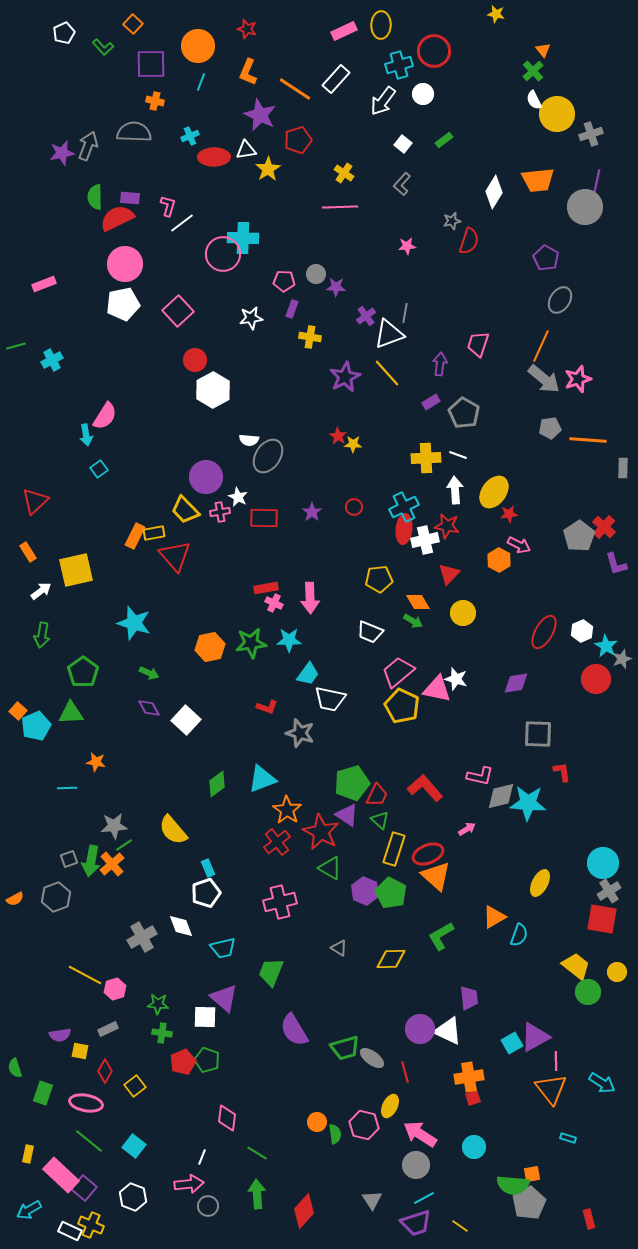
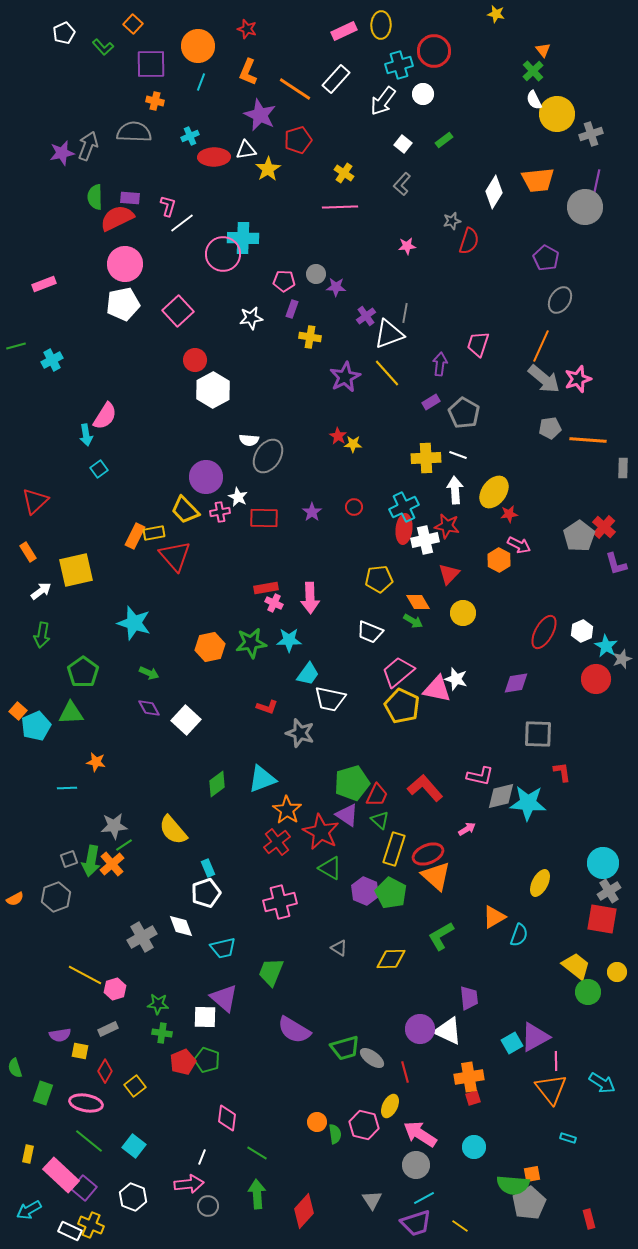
purple semicircle at (294, 1030): rotated 28 degrees counterclockwise
